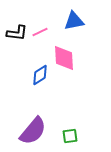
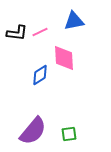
green square: moved 1 px left, 2 px up
